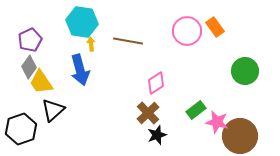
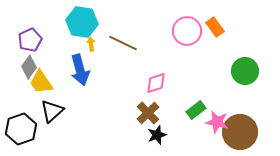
brown line: moved 5 px left, 2 px down; rotated 16 degrees clockwise
pink diamond: rotated 15 degrees clockwise
black triangle: moved 1 px left, 1 px down
brown circle: moved 4 px up
